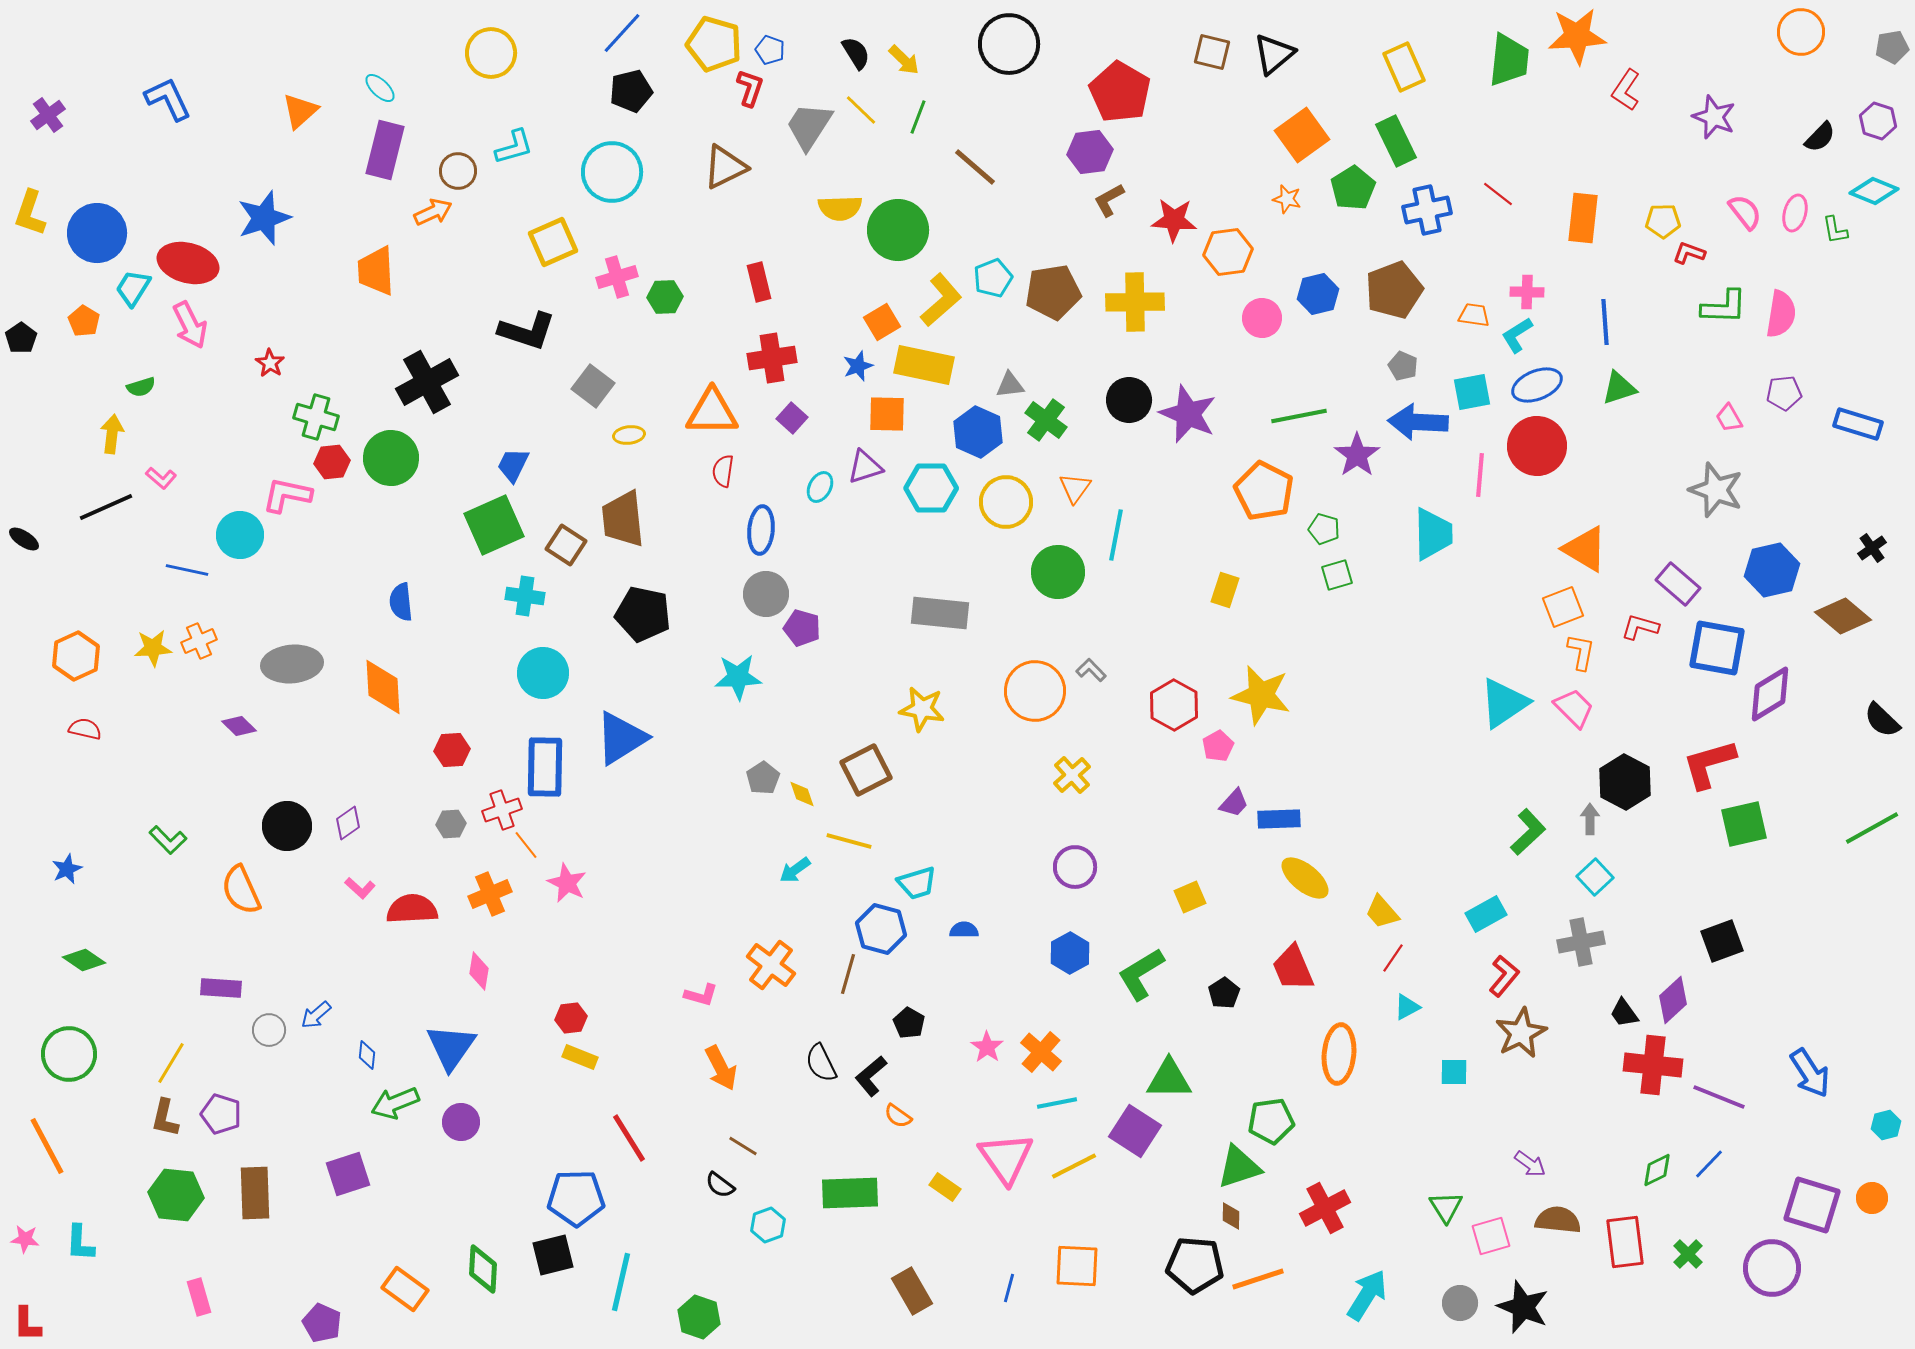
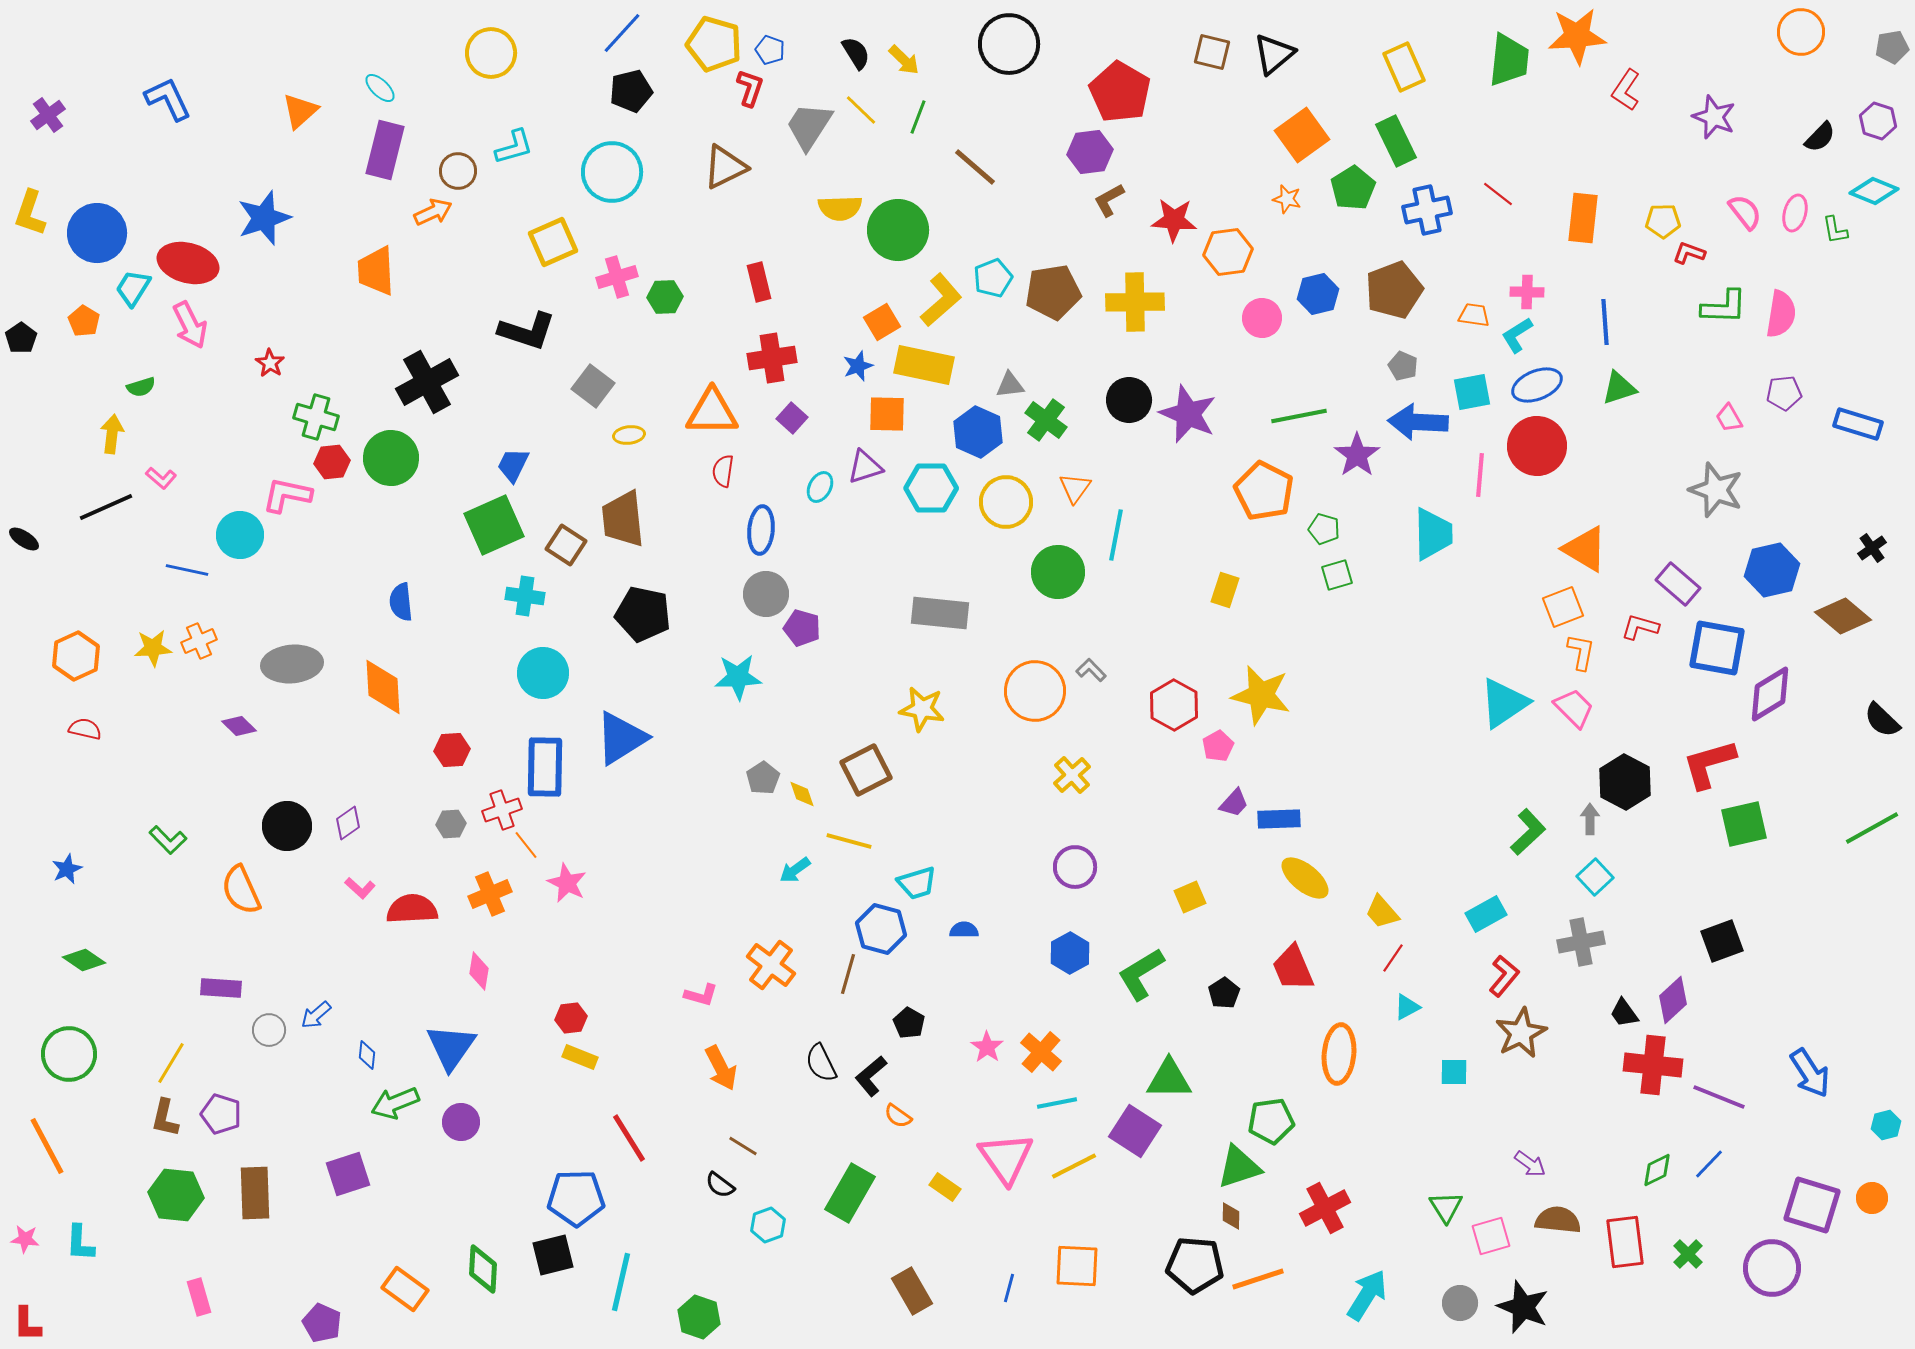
green rectangle at (850, 1193): rotated 58 degrees counterclockwise
